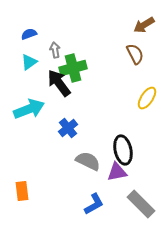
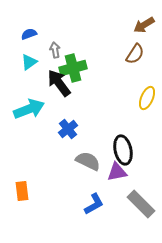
brown semicircle: rotated 60 degrees clockwise
yellow ellipse: rotated 10 degrees counterclockwise
blue cross: moved 1 px down
